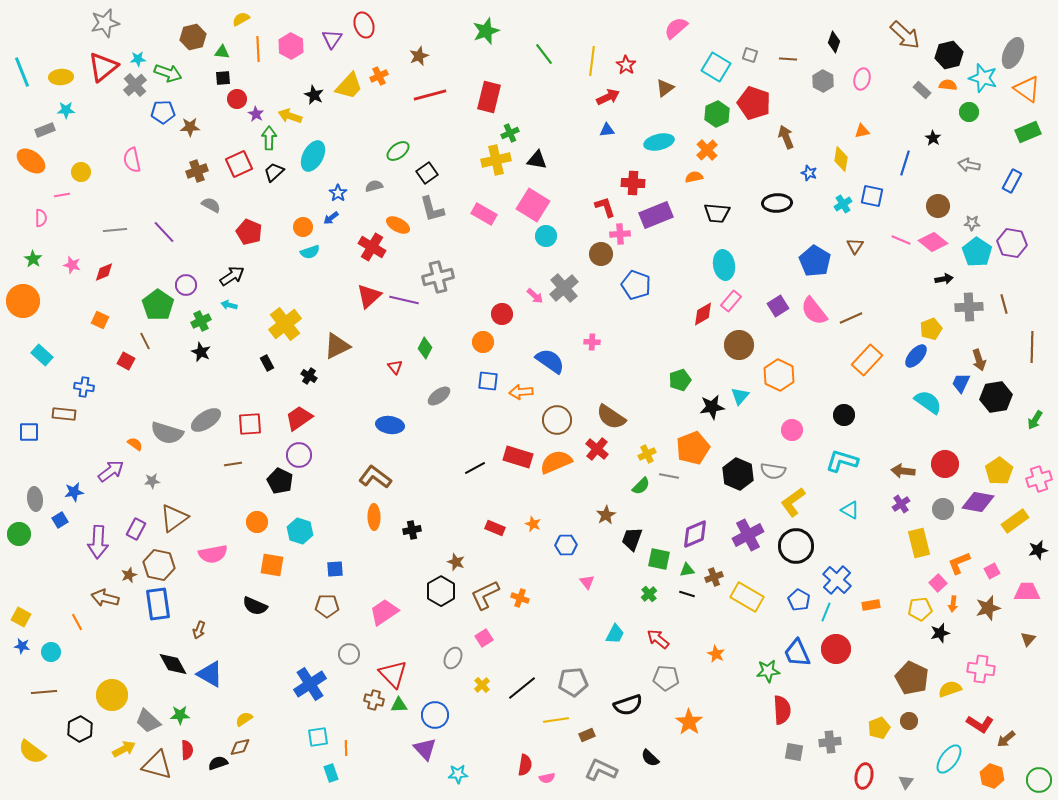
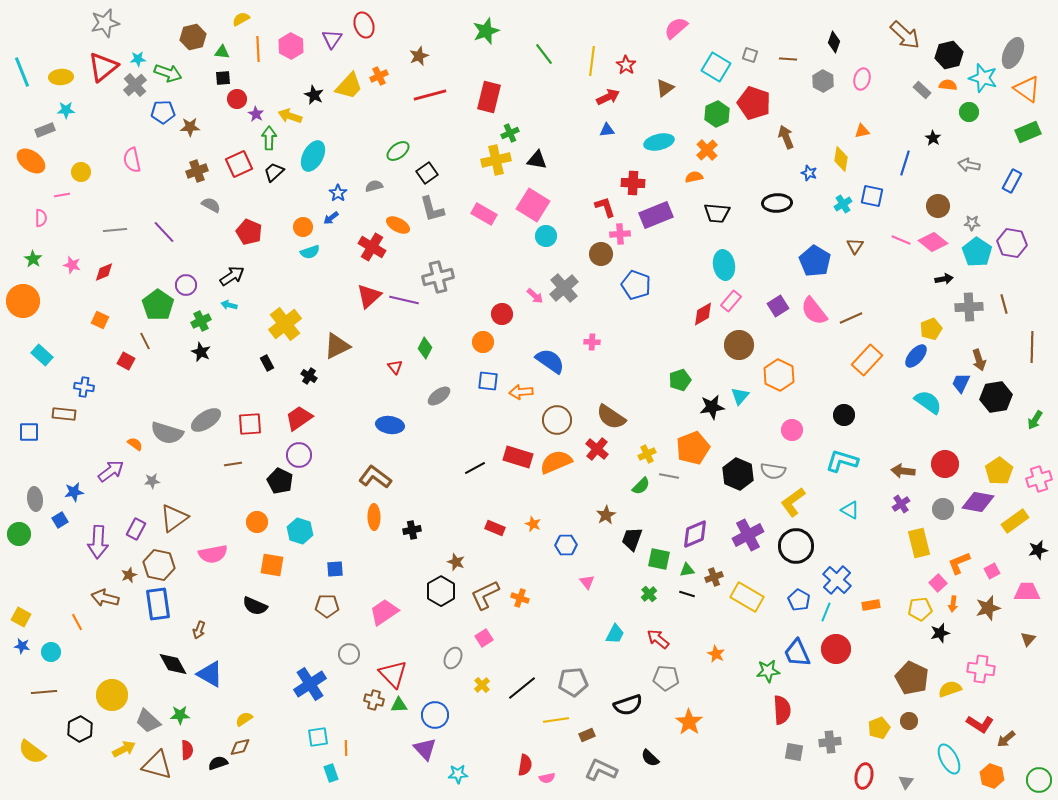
cyan ellipse at (949, 759): rotated 64 degrees counterclockwise
